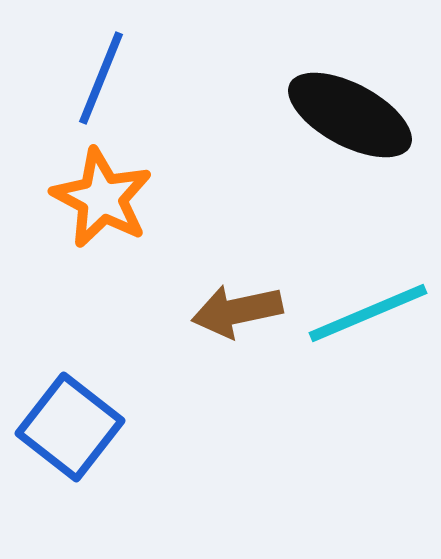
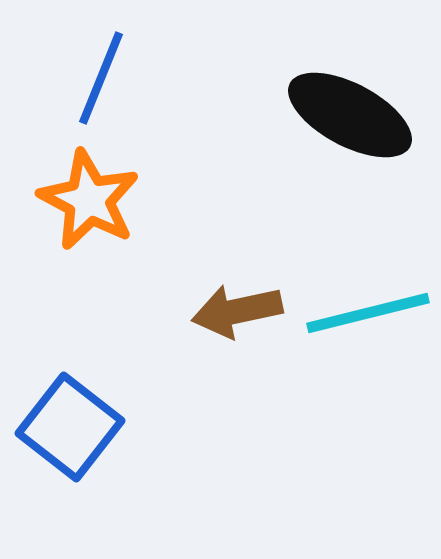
orange star: moved 13 px left, 2 px down
cyan line: rotated 9 degrees clockwise
